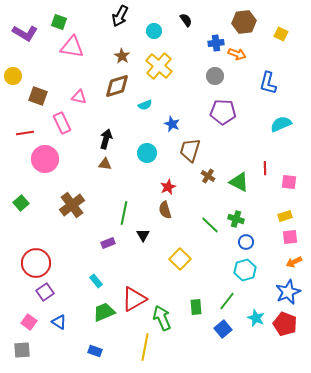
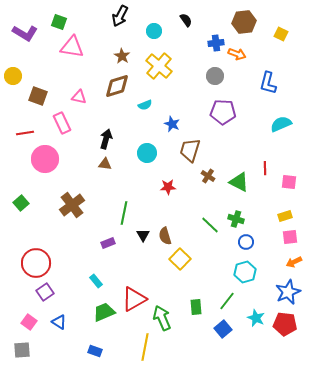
red star at (168, 187): rotated 21 degrees clockwise
brown semicircle at (165, 210): moved 26 px down
cyan hexagon at (245, 270): moved 2 px down
red pentagon at (285, 324): rotated 15 degrees counterclockwise
